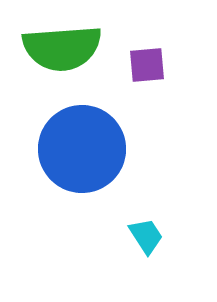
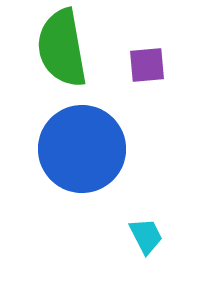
green semicircle: rotated 84 degrees clockwise
cyan trapezoid: rotated 6 degrees clockwise
